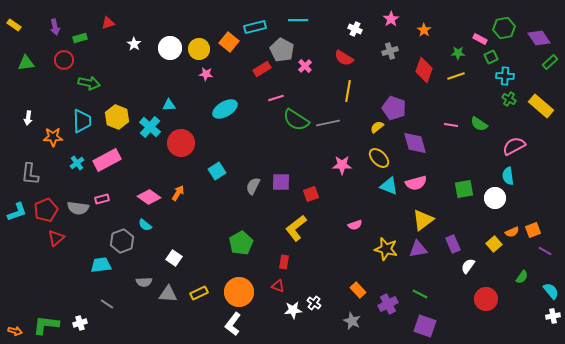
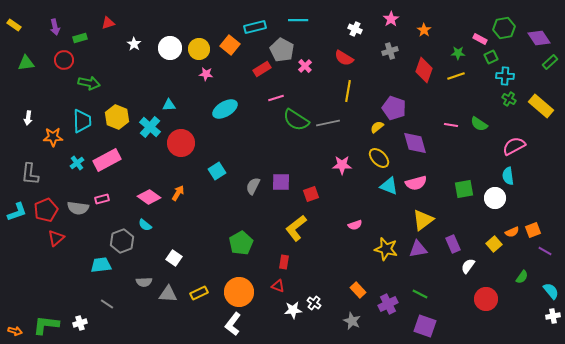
orange square at (229, 42): moved 1 px right, 3 px down
